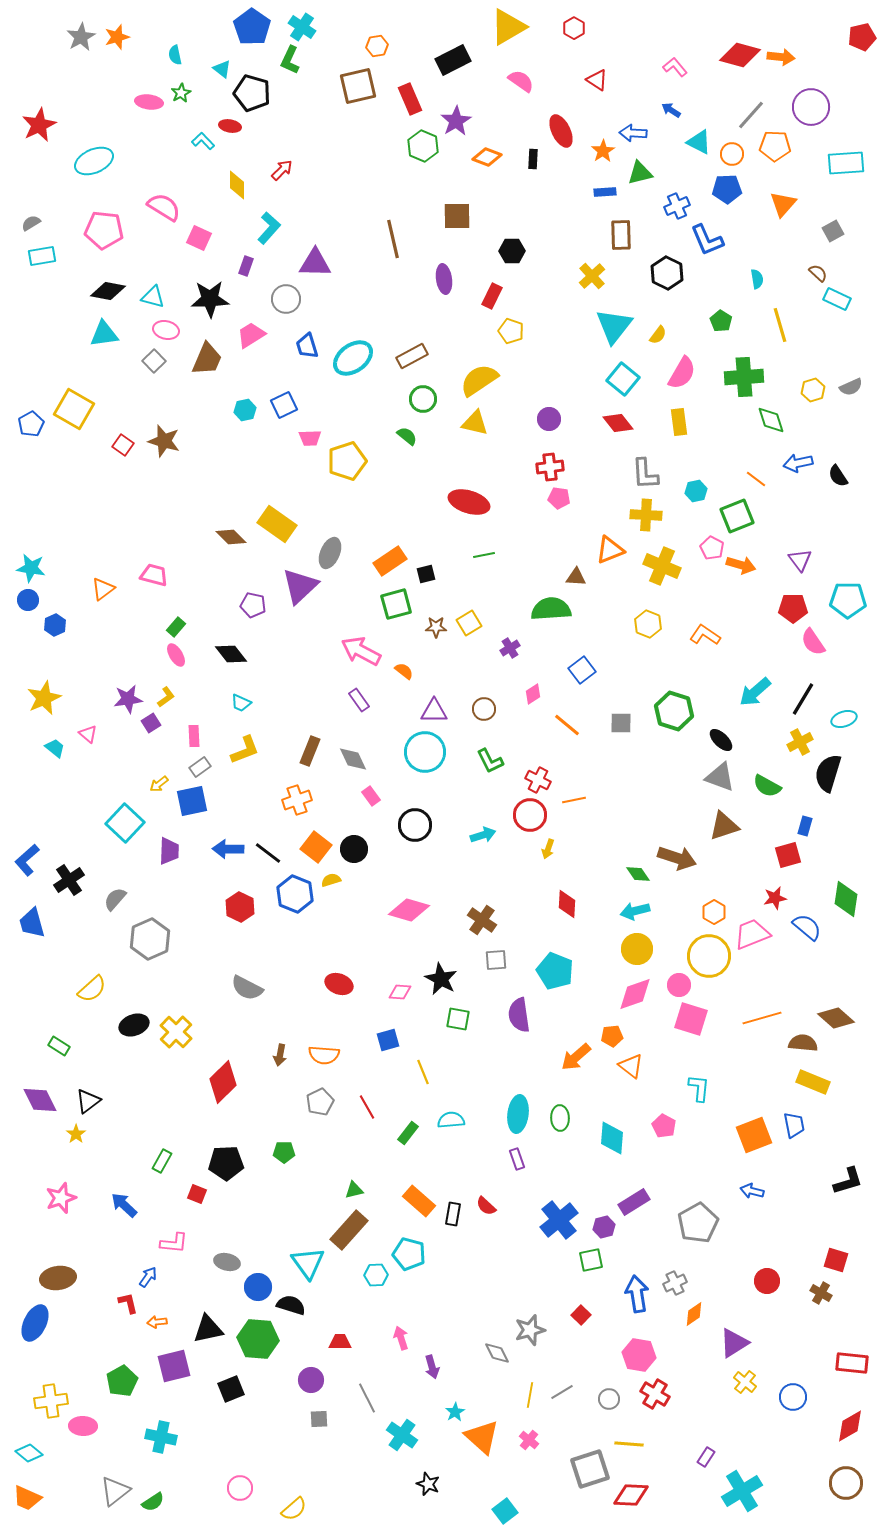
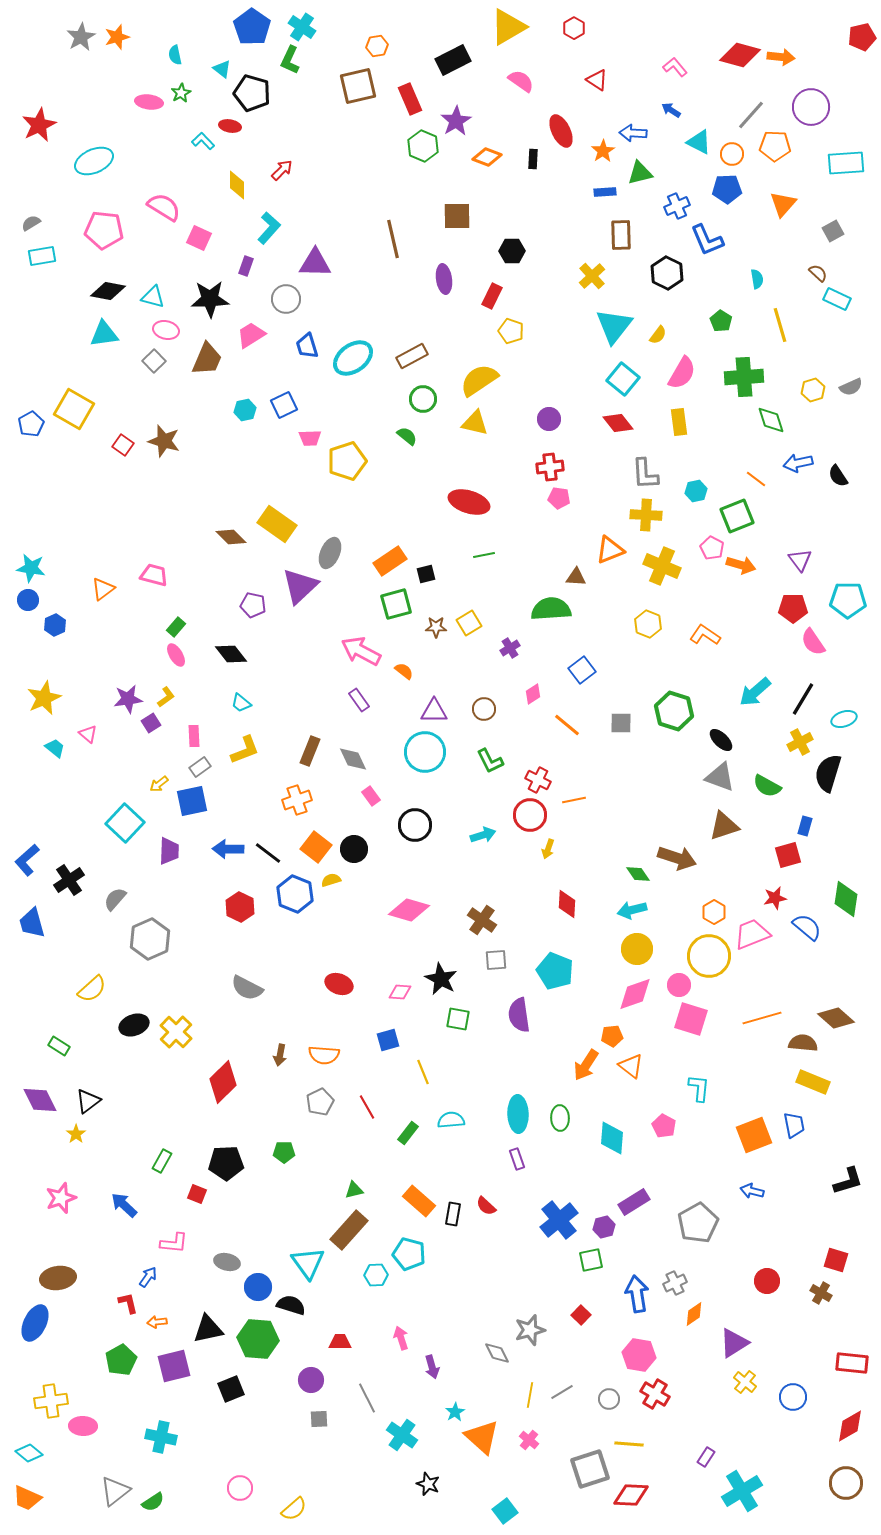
cyan trapezoid at (241, 703): rotated 15 degrees clockwise
cyan arrow at (635, 911): moved 3 px left, 1 px up
orange arrow at (576, 1057): moved 10 px right, 8 px down; rotated 16 degrees counterclockwise
cyan ellipse at (518, 1114): rotated 9 degrees counterclockwise
green pentagon at (122, 1381): moved 1 px left, 21 px up
